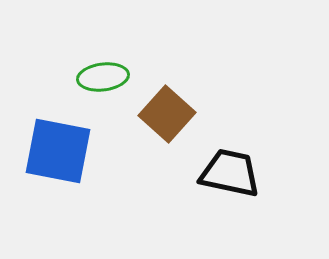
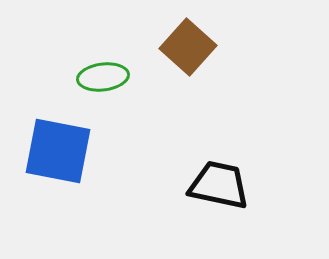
brown square: moved 21 px right, 67 px up
black trapezoid: moved 11 px left, 12 px down
